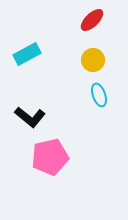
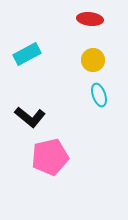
red ellipse: moved 2 px left, 1 px up; rotated 50 degrees clockwise
